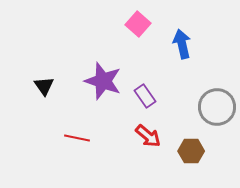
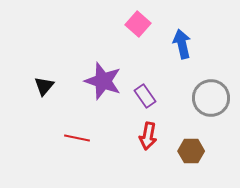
black triangle: rotated 15 degrees clockwise
gray circle: moved 6 px left, 9 px up
red arrow: rotated 60 degrees clockwise
